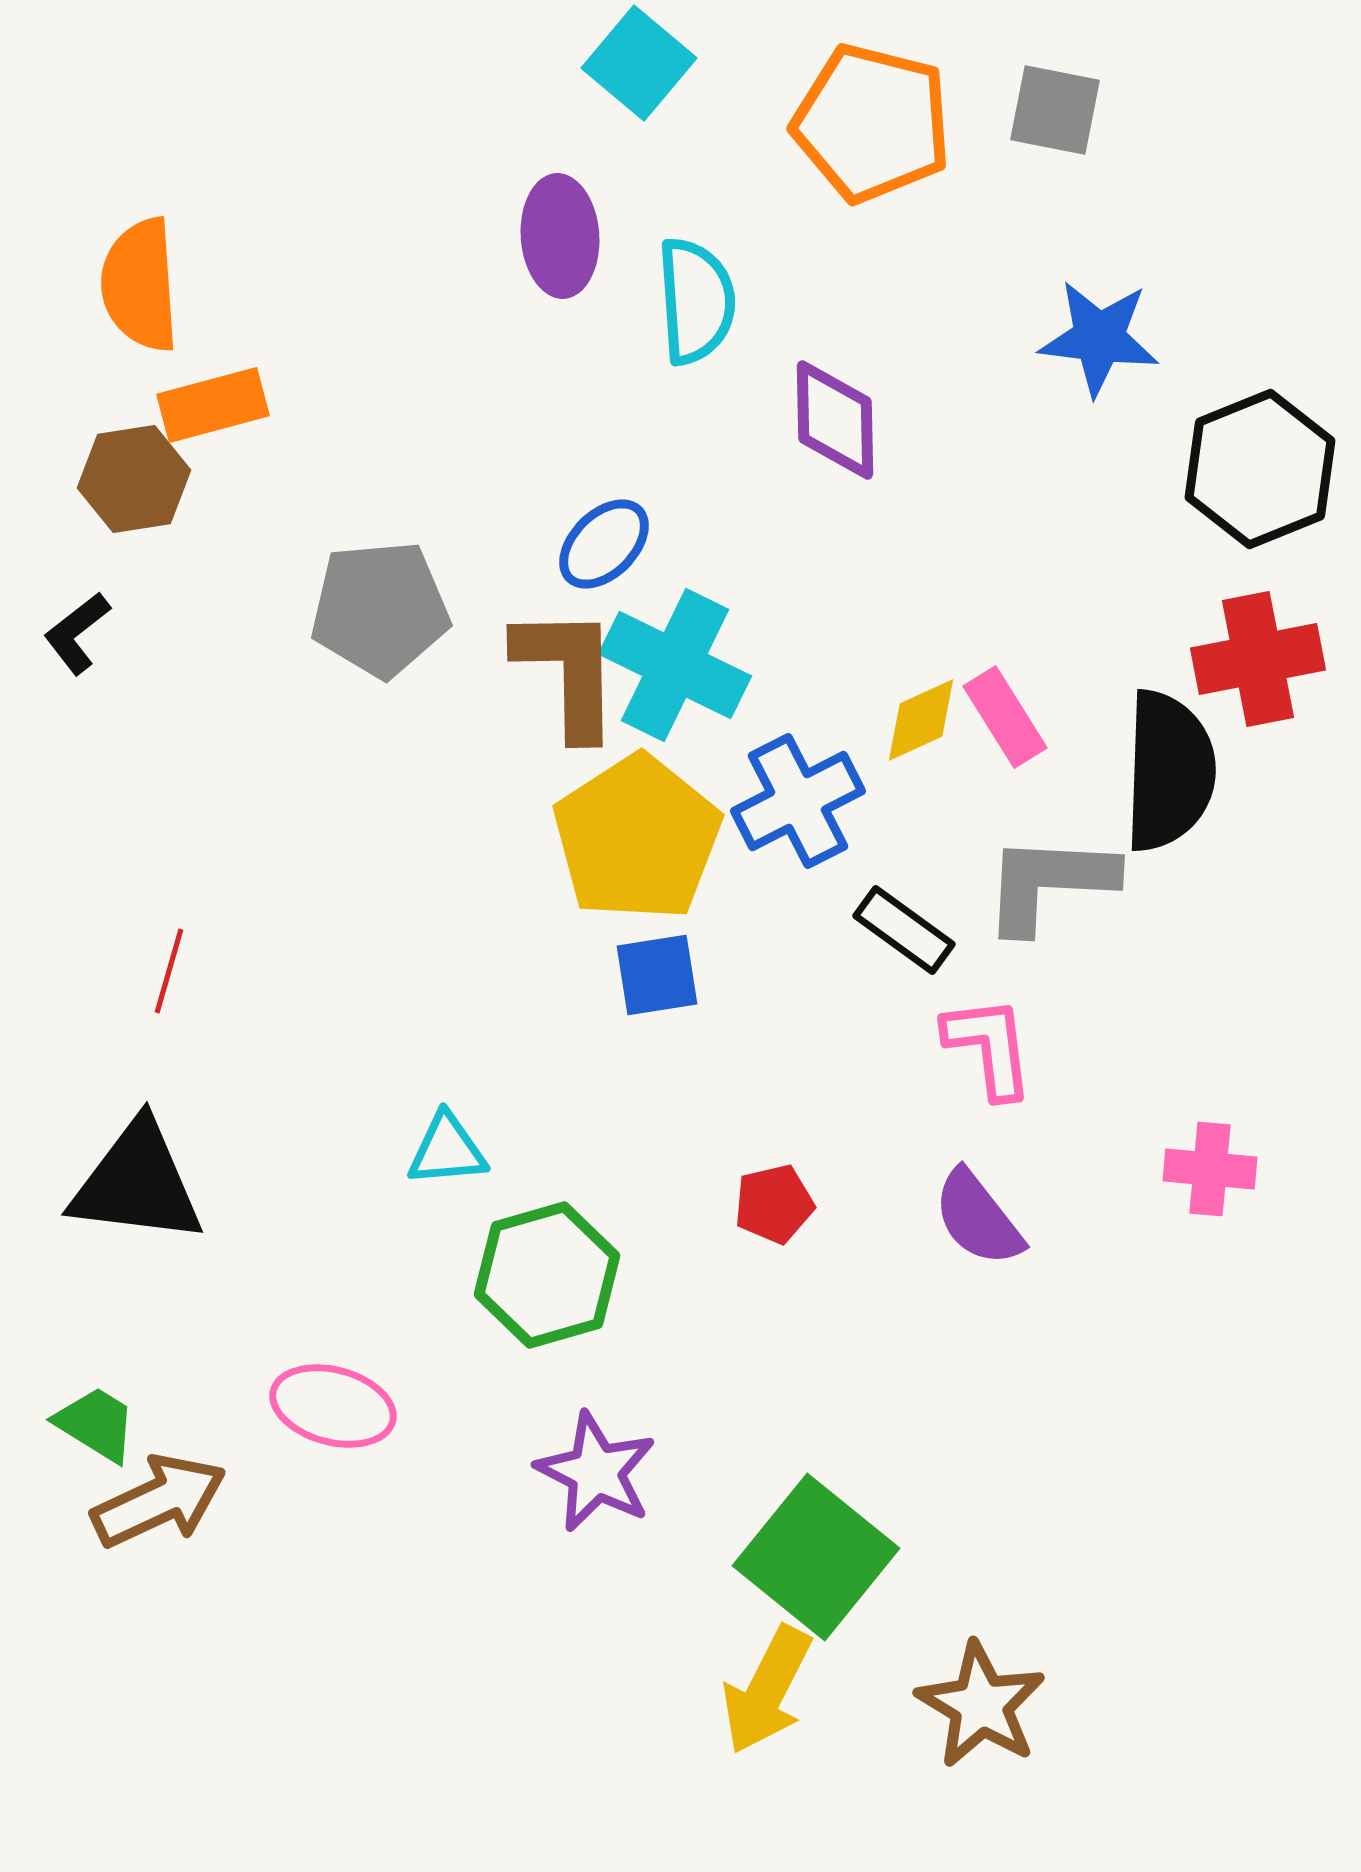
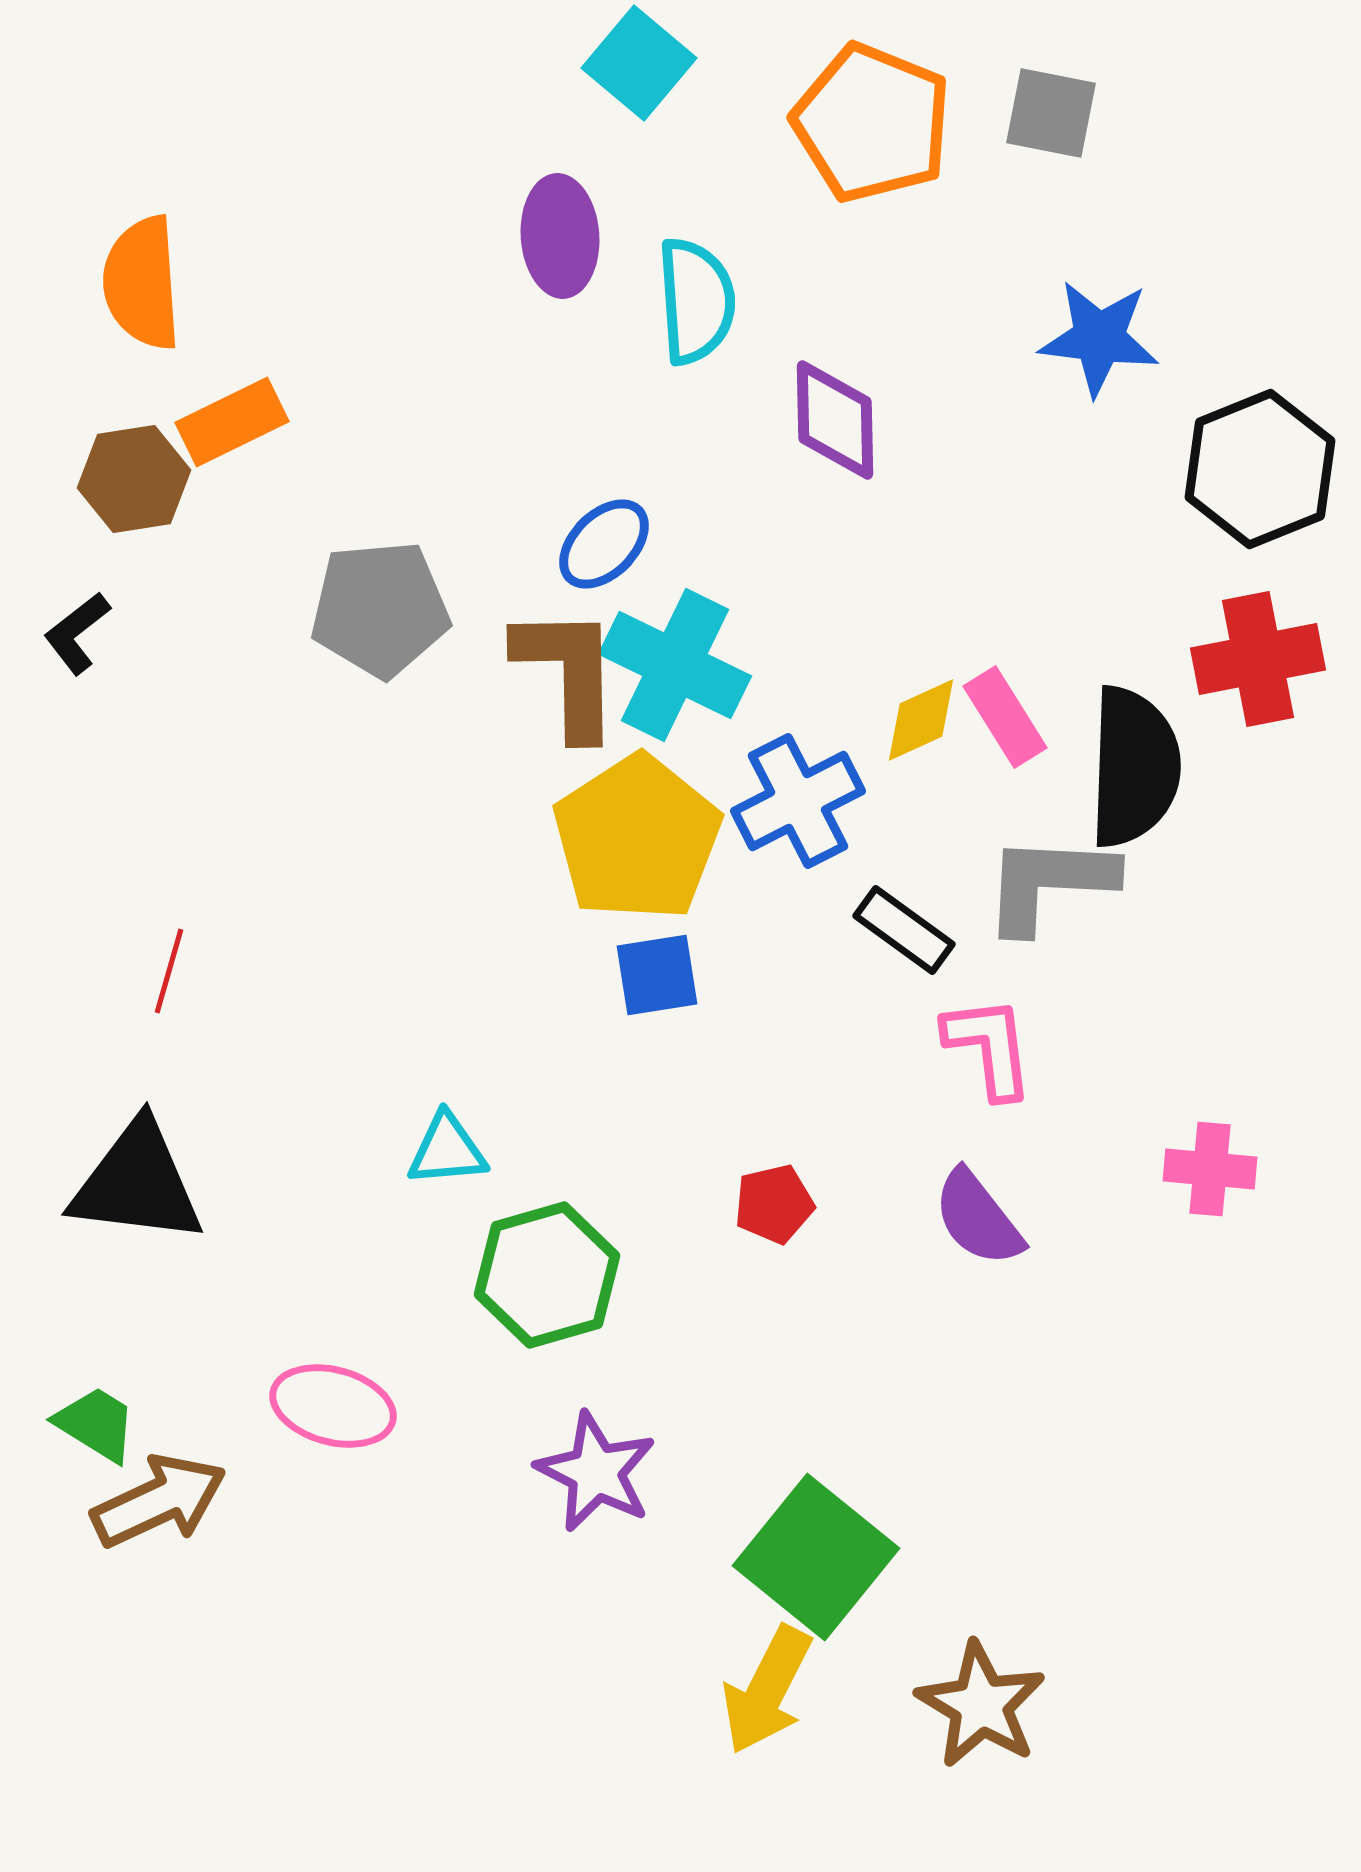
gray square: moved 4 px left, 3 px down
orange pentagon: rotated 8 degrees clockwise
orange semicircle: moved 2 px right, 2 px up
orange rectangle: moved 19 px right, 17 px down; rotated 11 degrees counterclockwise
black semicircle: moved 35 px left, 4 px up
